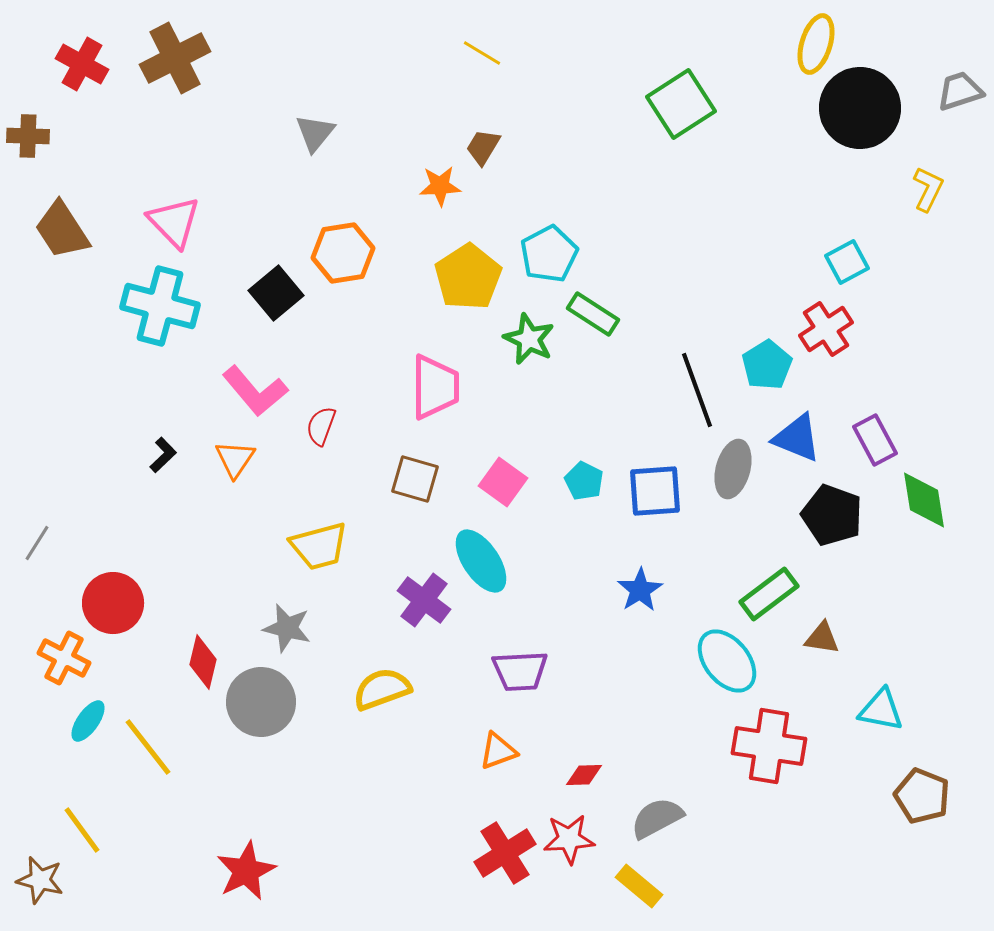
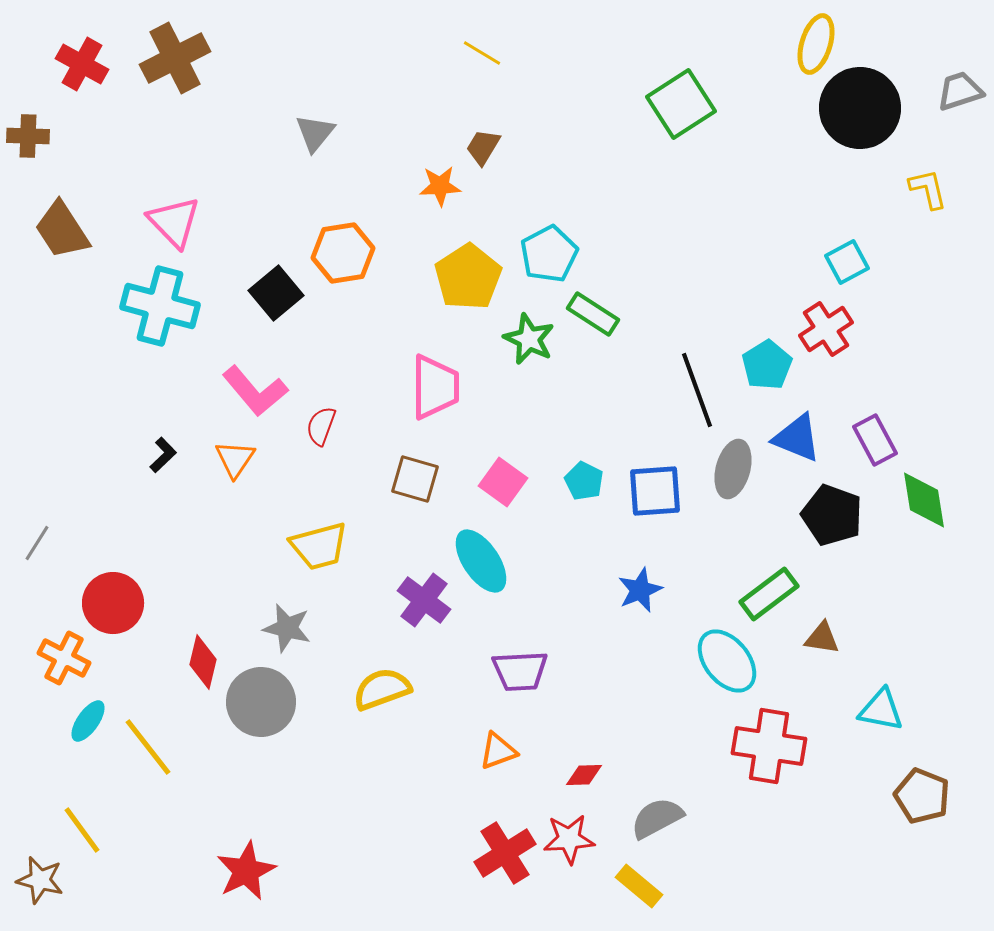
yellow L-shape at (928, 189): rotated 39 degrees counterclockwise
blue star at (640, 590): rotated 9 degrees clockwise
